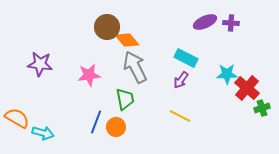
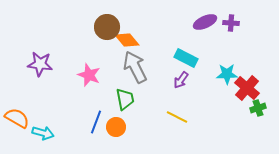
pink star: rotated 30 degrees clockwise
green cross: moved 4 px left
yellow line: moved 3 px left, 1 px down
